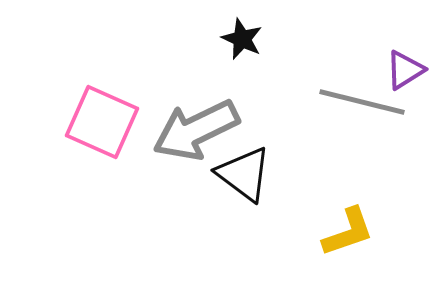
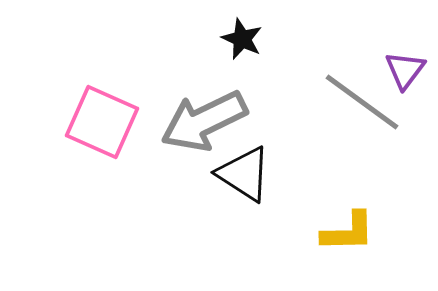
purple triangle: rotated 21 degrees counterclockwise
gray line: rotated 22 degrees clockwise
gray arrow: moved 8 px right, 9 px up
black triangle: rotated 4 degrees counterclockwise
yellow L-shape: rotated 18 degrees clockwise
